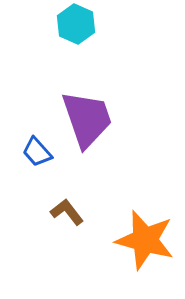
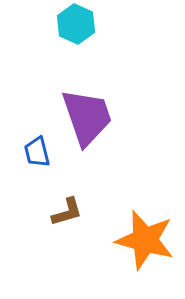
purple trapezoid: moved 2 px up
blue trapezoid: rotated 28 degrees clockwise
brown L-shape: rotated 112 degrees clockwise
